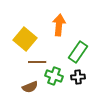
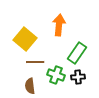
green rectangle: moved 1 px left, 1 px down
brown line: moved 2 px left
green cross: moved 2 px right, 1 px up
brown semicircle: moved 1 px up; rotated 105 degrees clockwise
